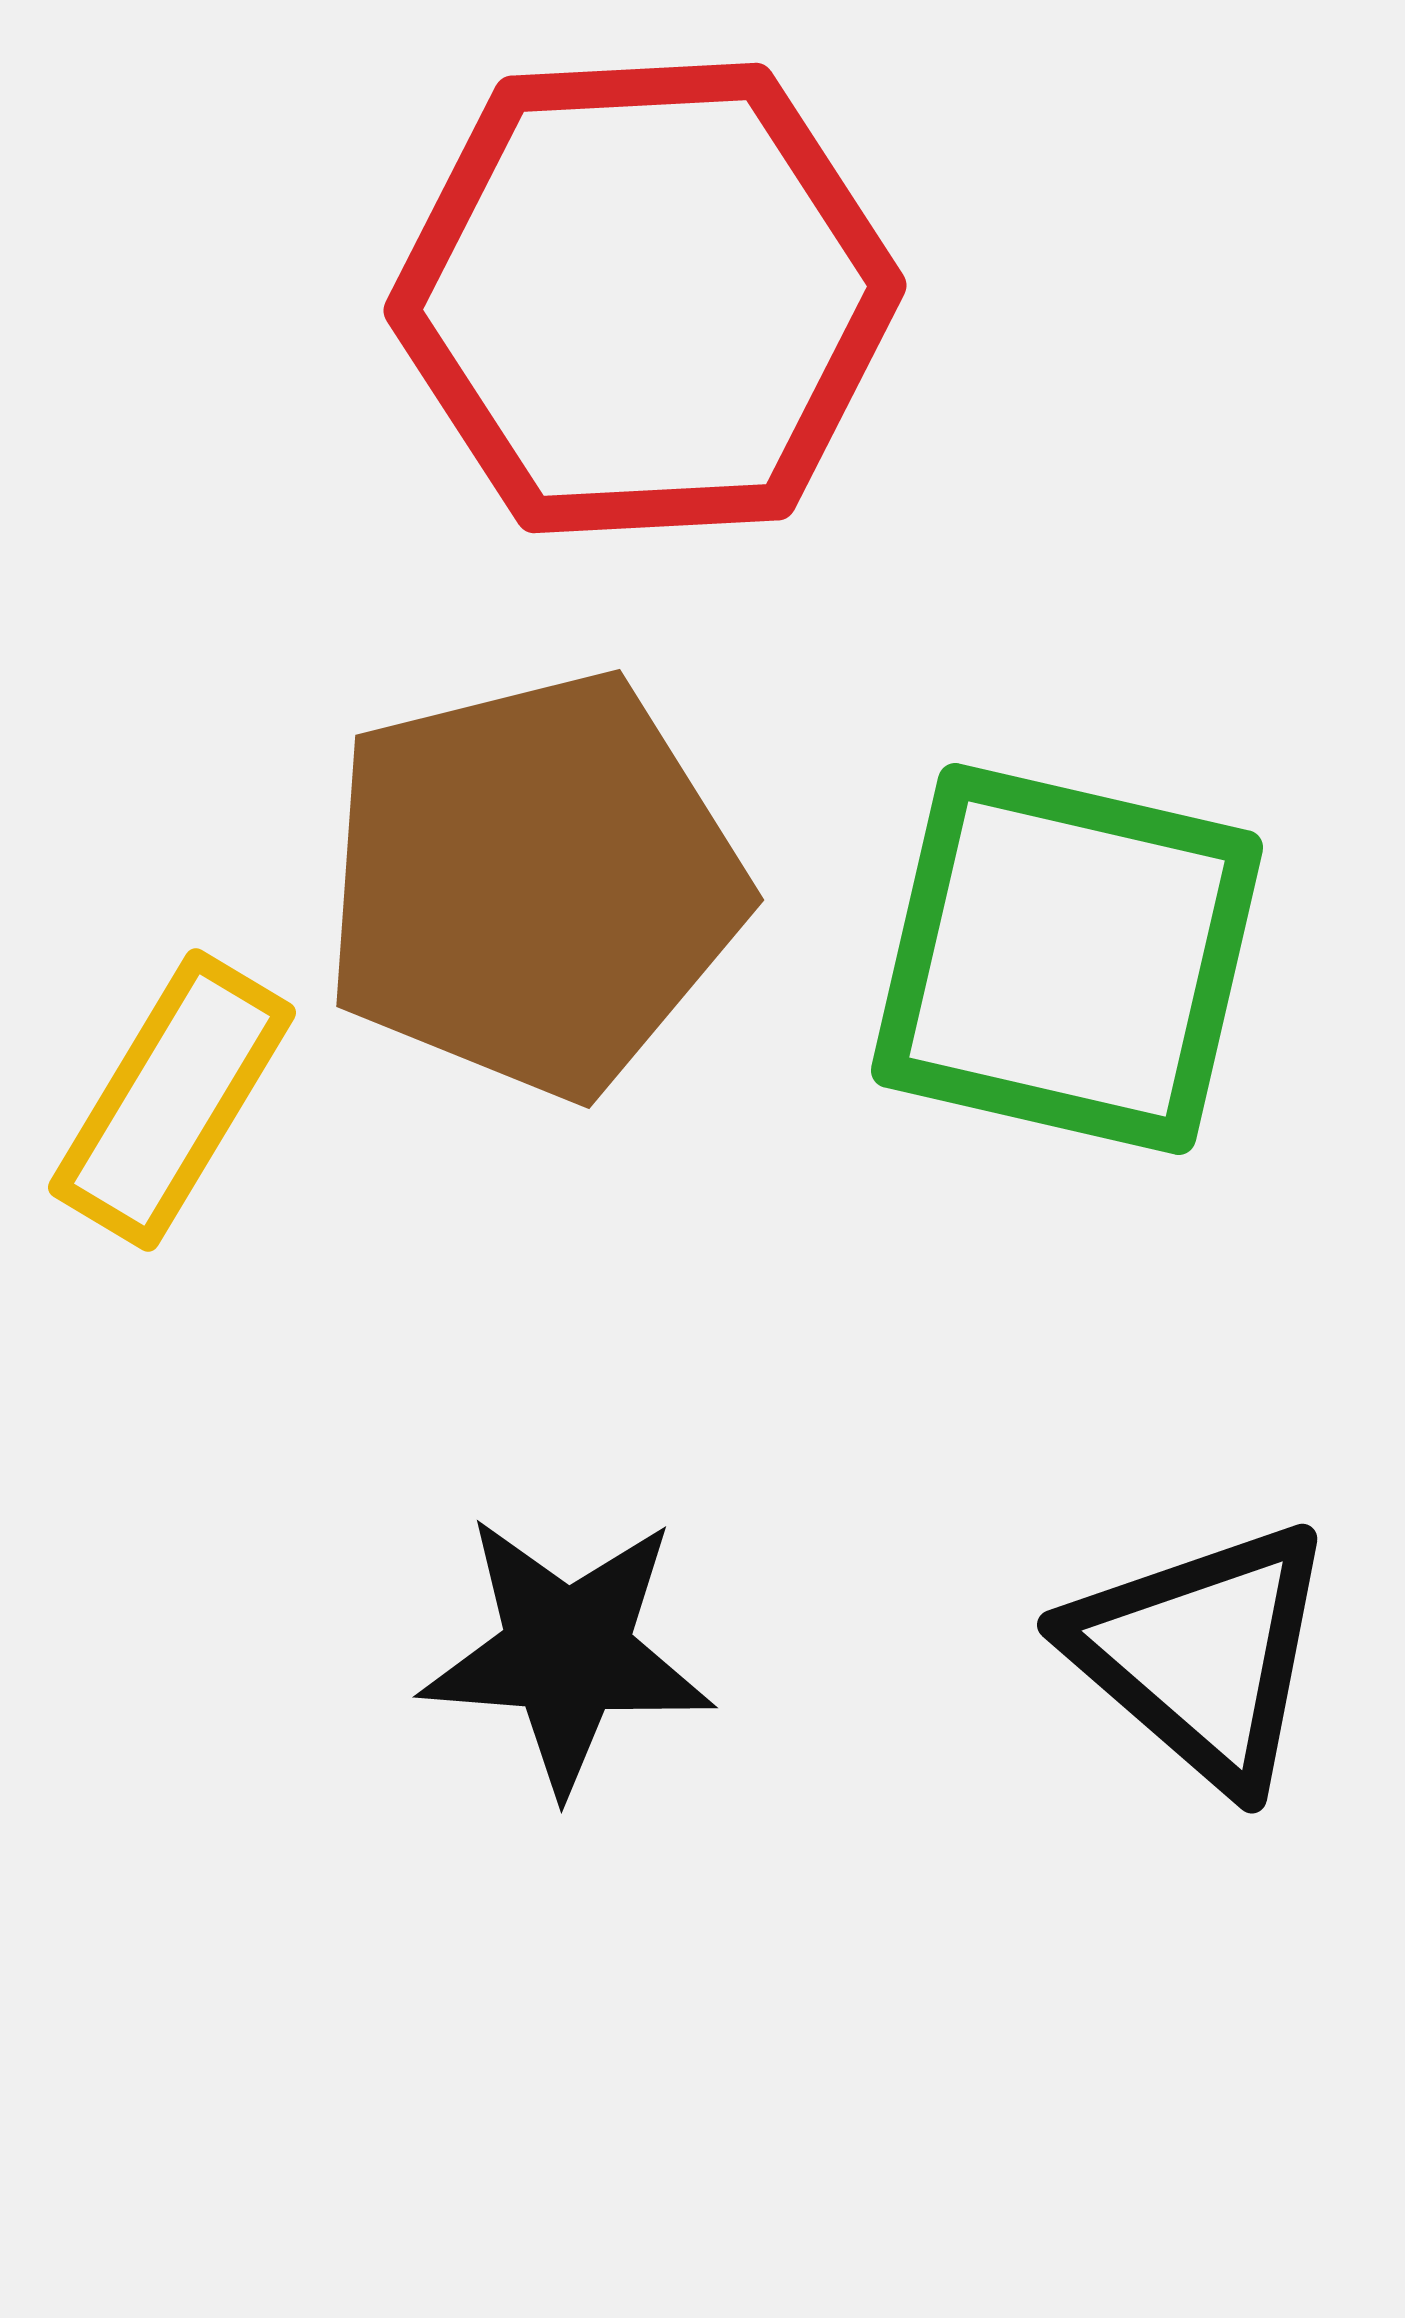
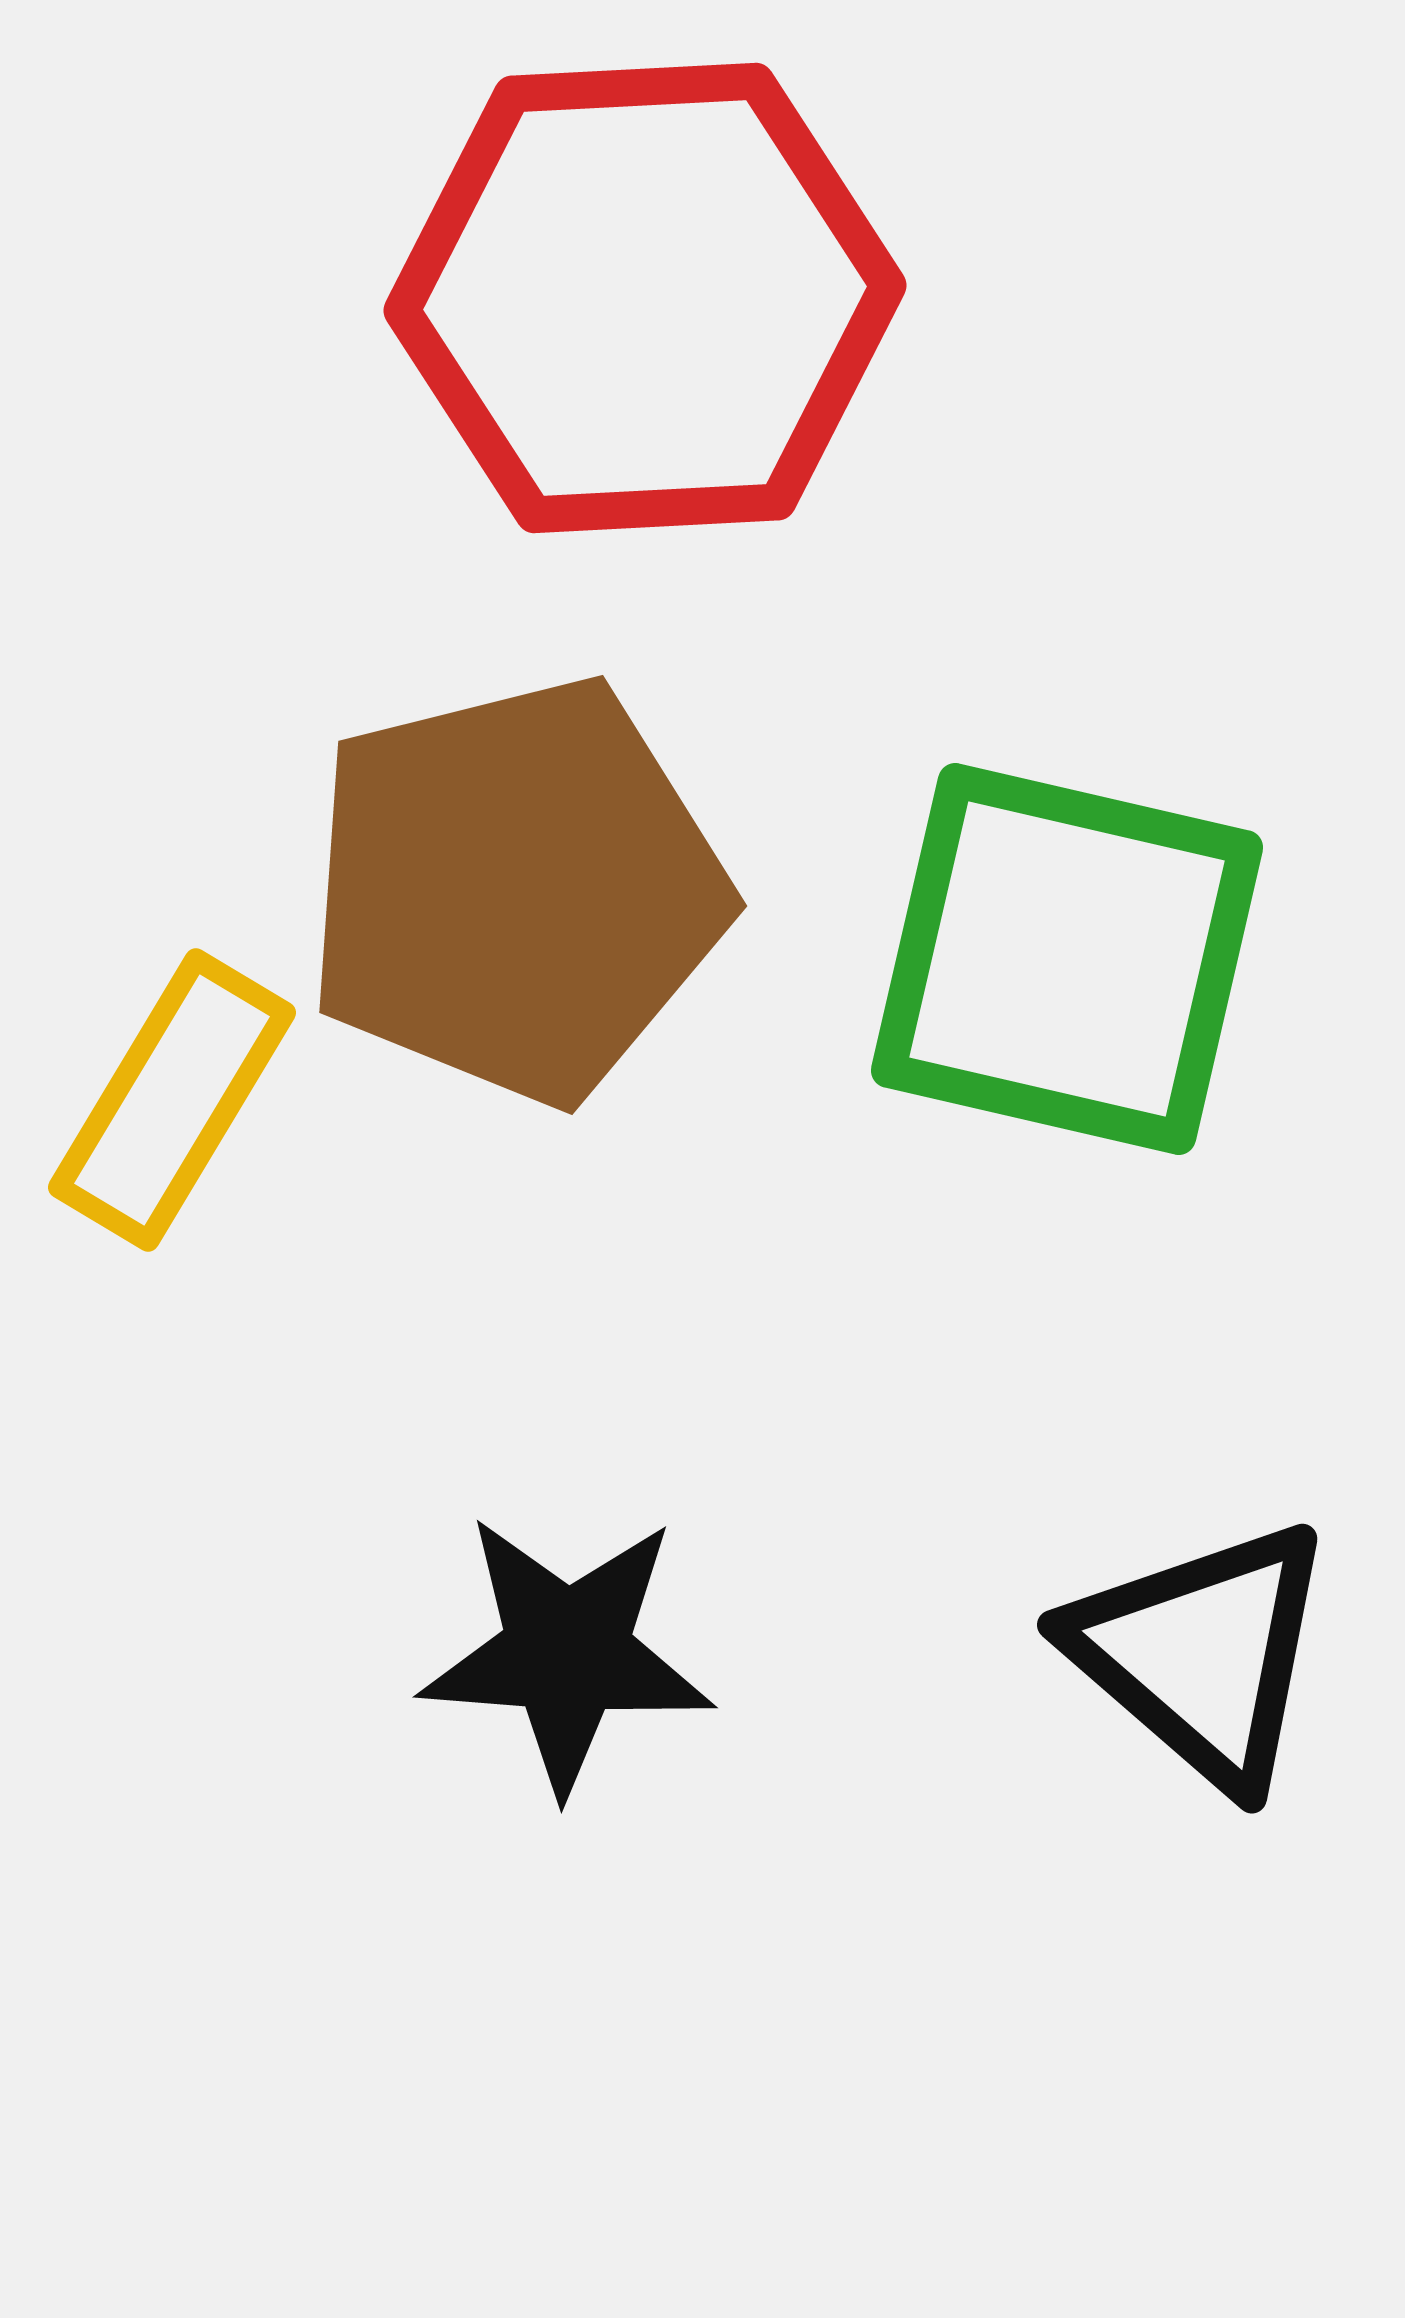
brown pentagon: moved 17 px left, 6 px down
